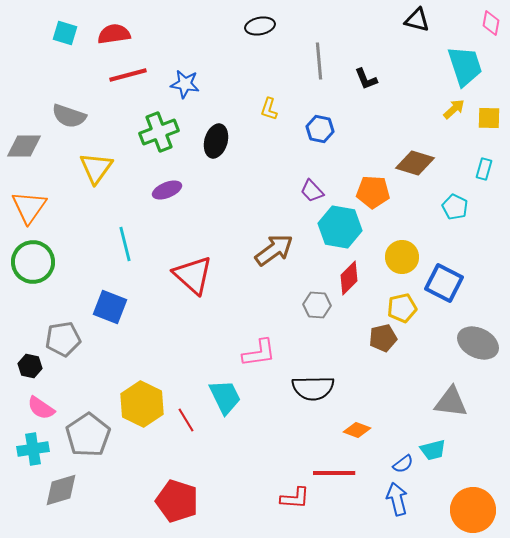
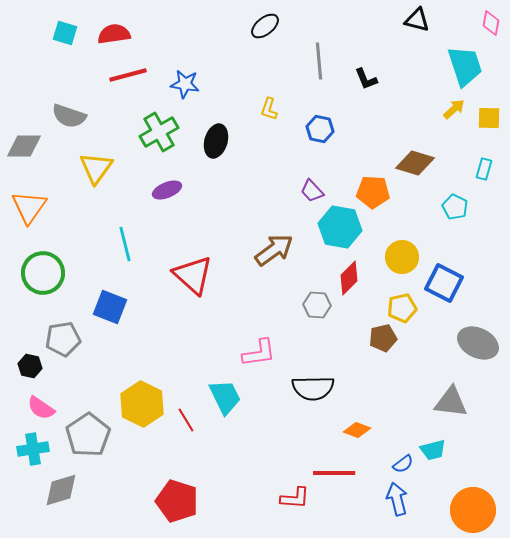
black ellipse at (260, 26): moved 5 px right; rotated 28 degrees counterclockwise
green cross at (159, 132): rotated 9 degrees counterclockwise
green circle at (33, 262): moved 10 px right, 11 px down
